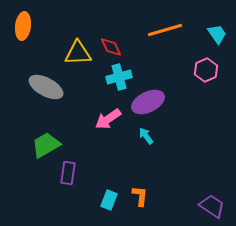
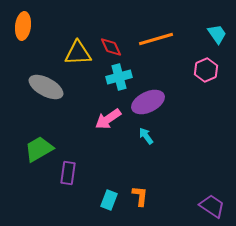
orange line: moved 9 px left, 9 px down
green trapezoid: moved 7 px left, 4 px down
